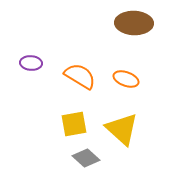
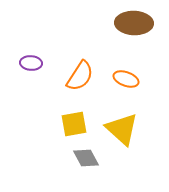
orange semicircle: rotated 92 degrees clockwise
gray diamond: rotated 20 degrees clockwise
